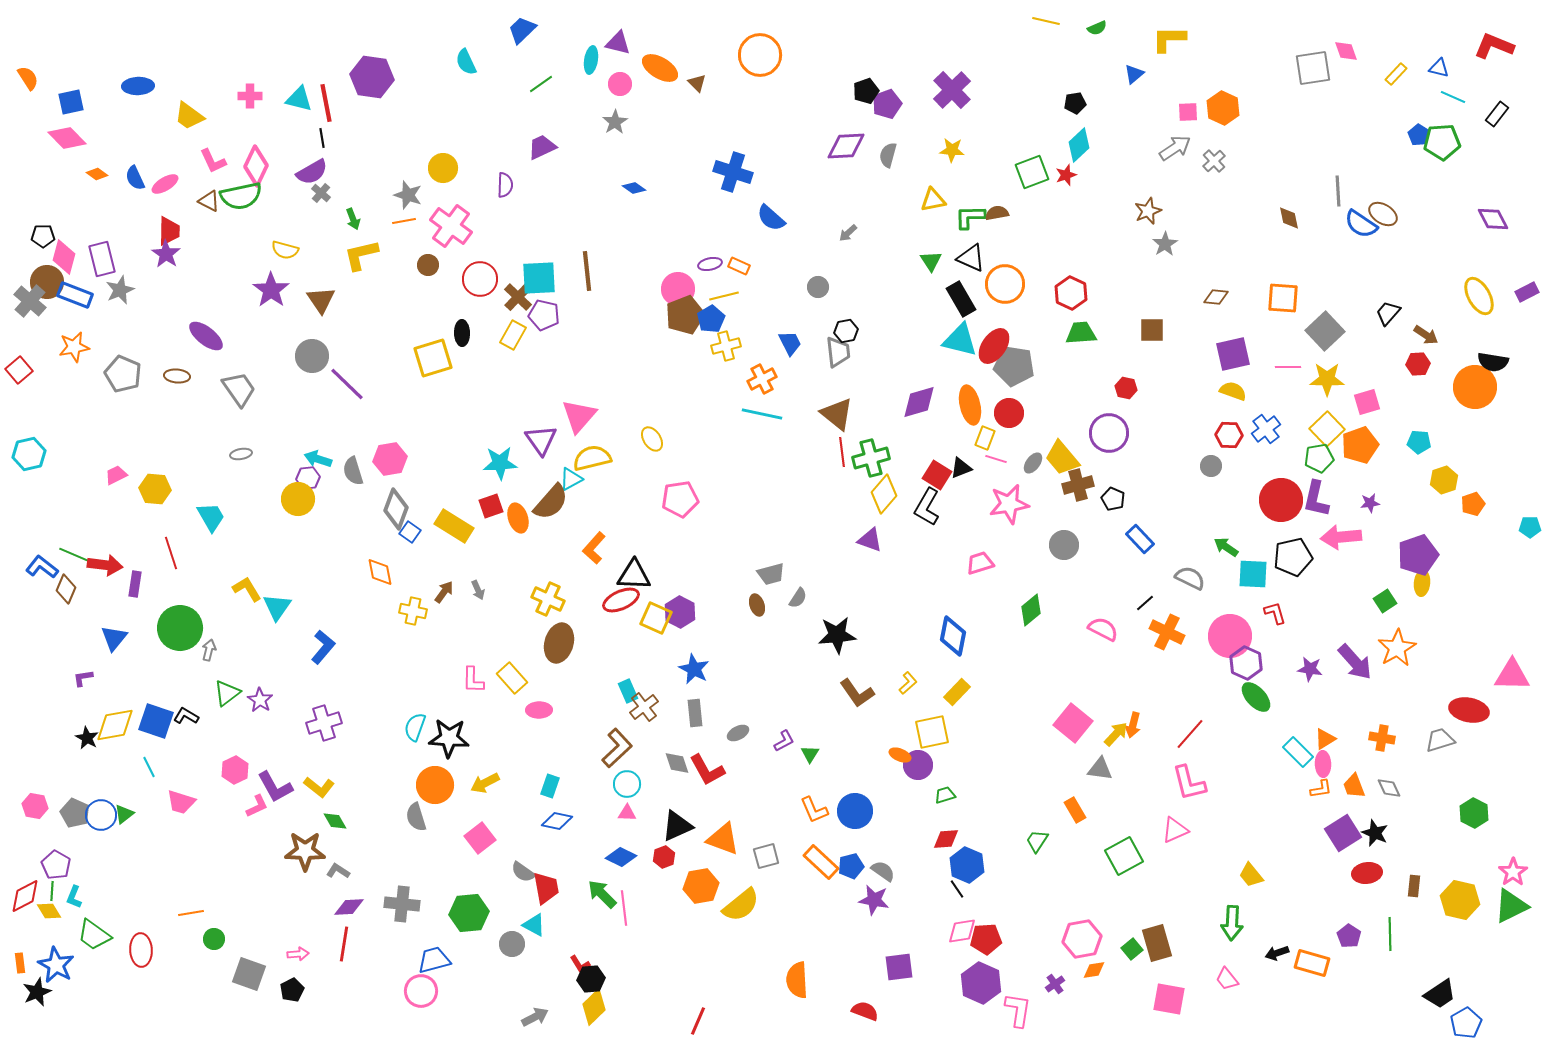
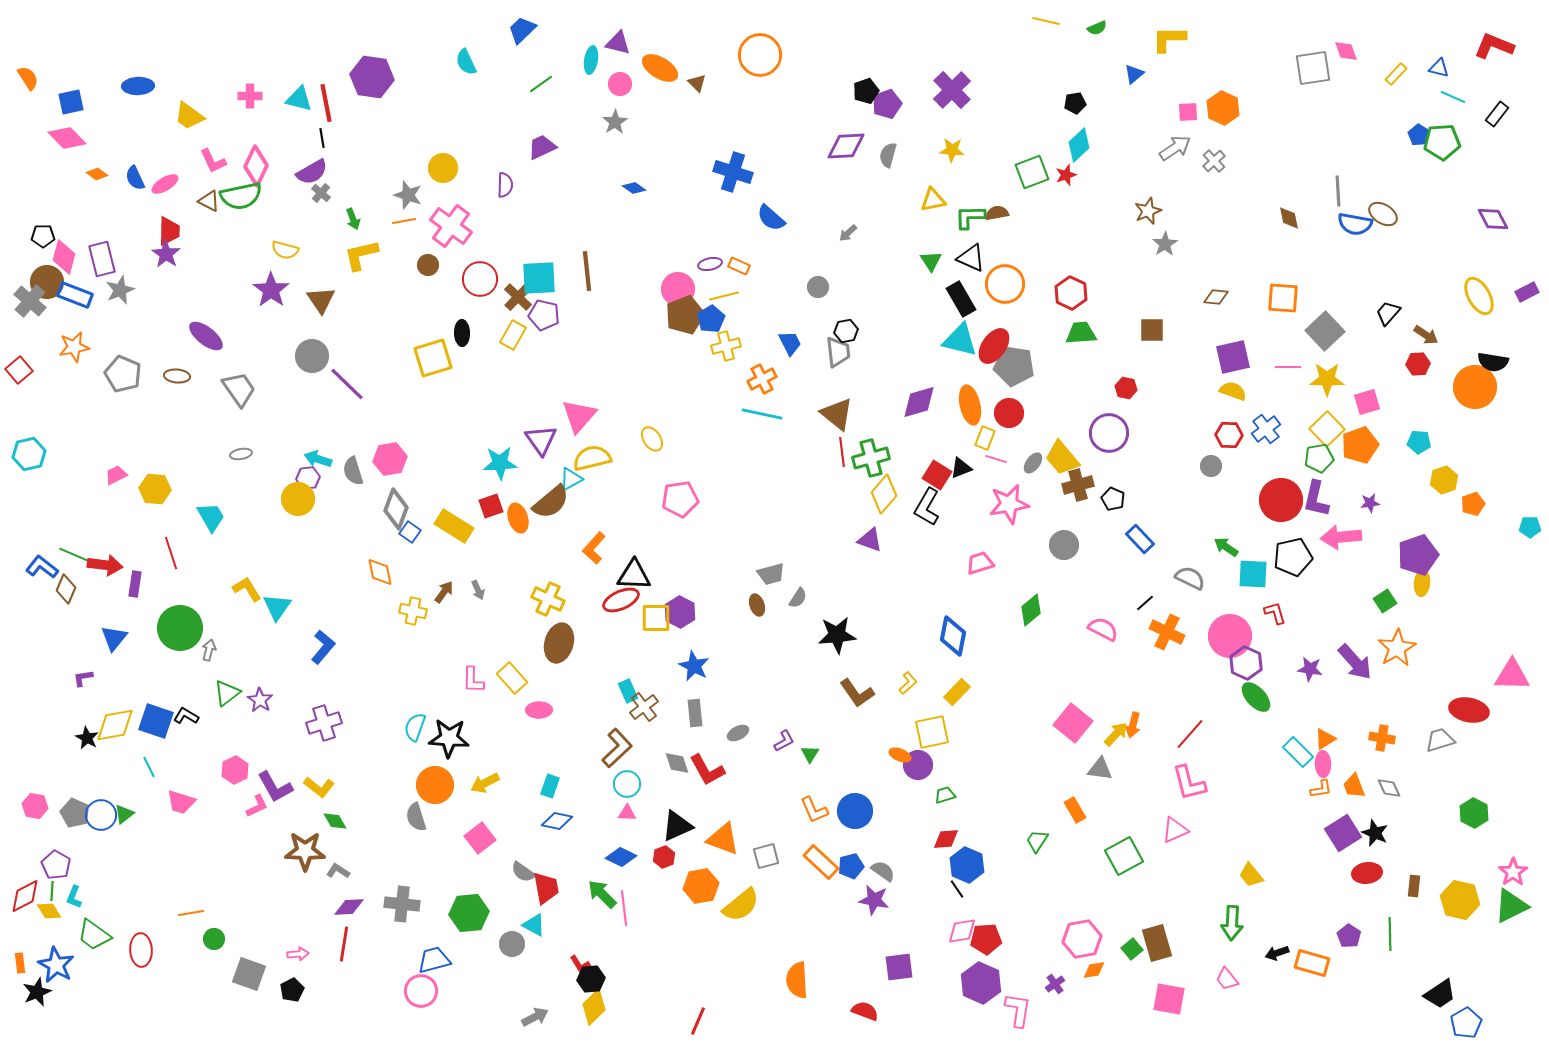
blue semicircle at (1361, 224): moved 6 px left; rotated 24 degrees counterclockwise
purple square at (1233, 354): moved 3 px down
brown semicircle at (551, 502): rotated 9 degrees clockwise
yellow square at (656, 618): rotated 24 degrees counterclockwise
blue star at (694, 669): moved 3 px up
